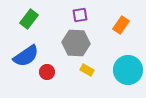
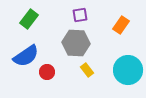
yellow rectangle: rotated 24 degrees clockwise
